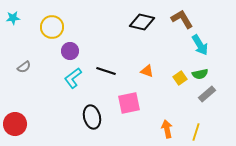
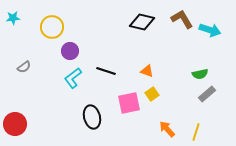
cyan arrow: moved 10 px right, 15 px up; rotated 40 degrees counterclockwise
yellow square: moved 28 px left, 16 px down
orange arrow: rotated 30 degrees counterclockwise
